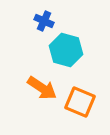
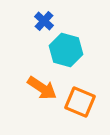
blue cross: rotated 18 degrees clockwise
